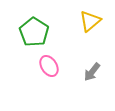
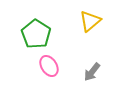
green pentagon: moved 2 px right, 2 px down
